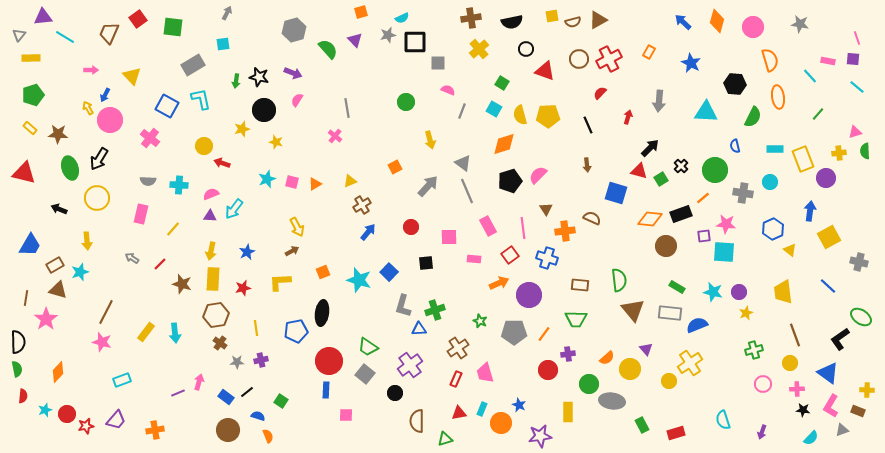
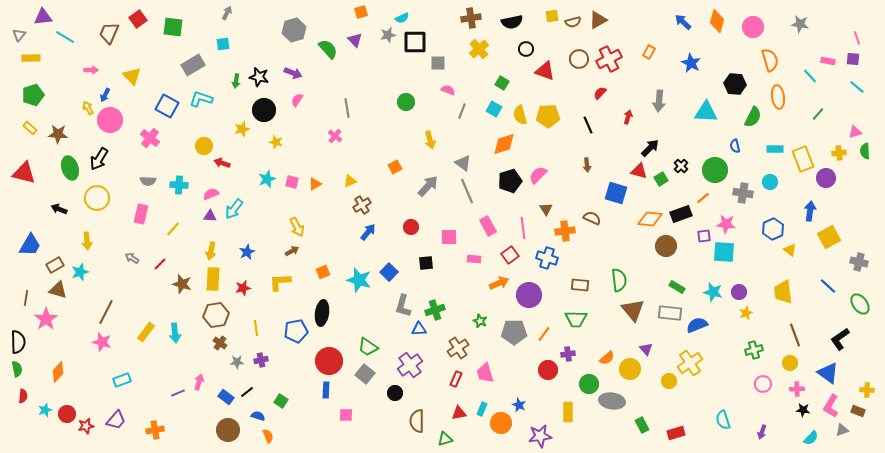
cyan L-shape at (201, 99): rotated 60 degrees counterclockwise
green ellipse at (861, 317): moved 1 px left, 13 px up; rotated 20 degrees clockwise
